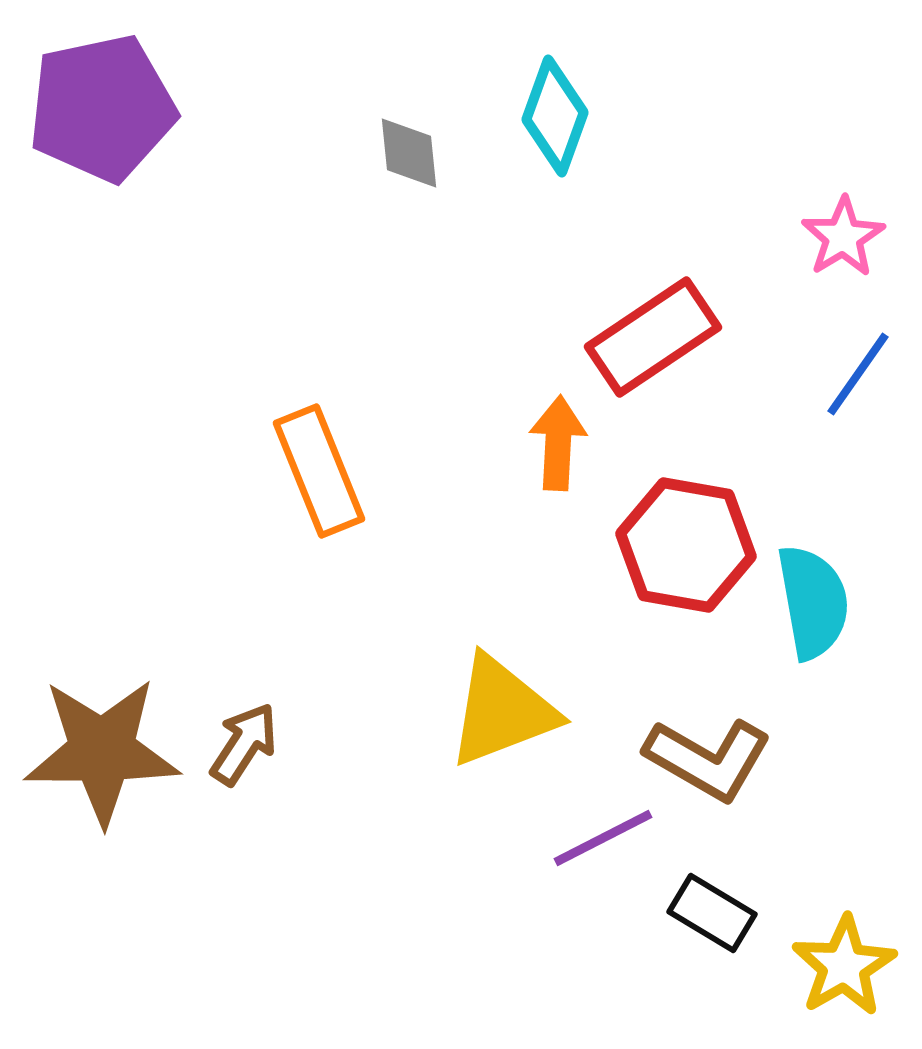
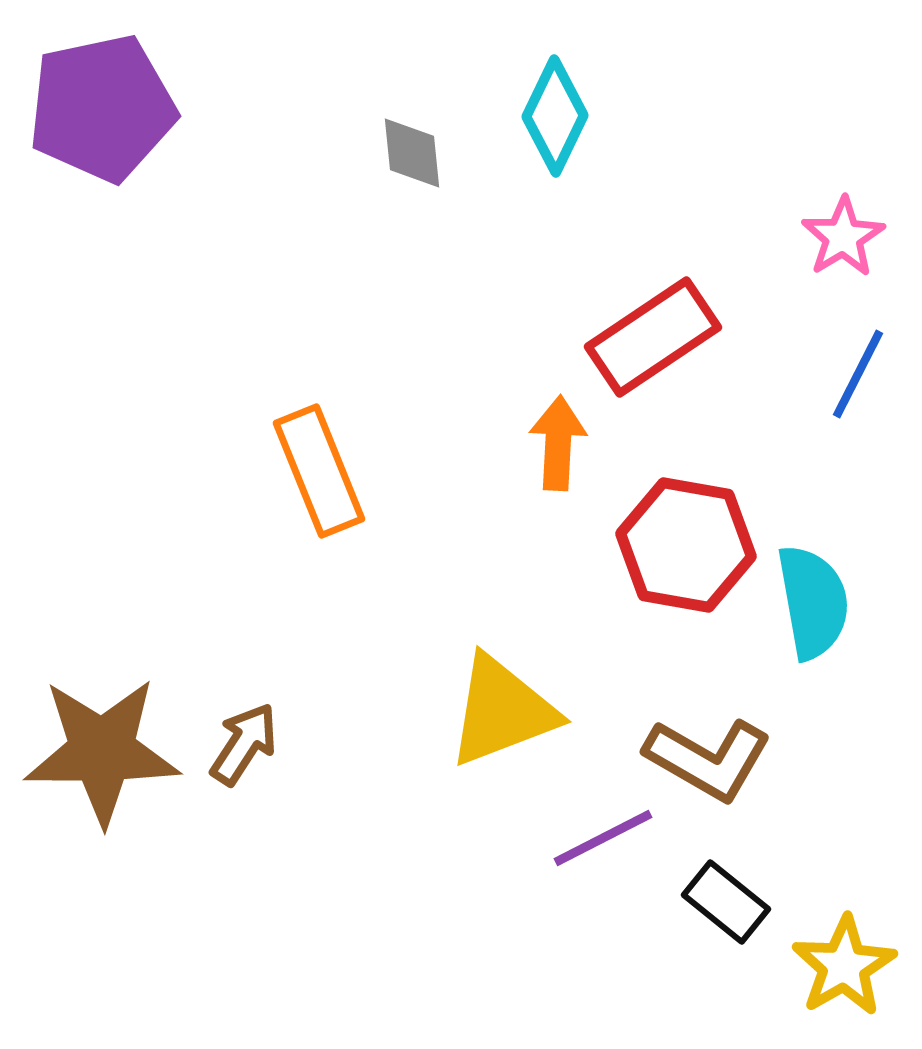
cyan diamond: rotated 6 degrees clockwise
gray diamond: moved 3 px right
blue line: rotated 8 degrees counterclockwise
black rectangle: moved 14 px right, 11 px up; rotated 8 degrees clockwise
